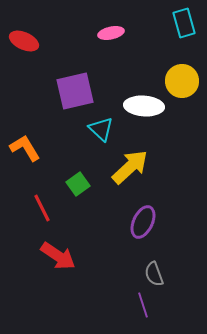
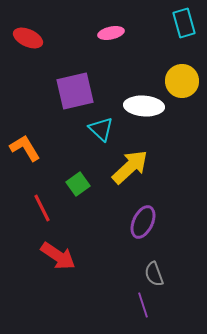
red ellipse: moved 4 px right, 3 px up
